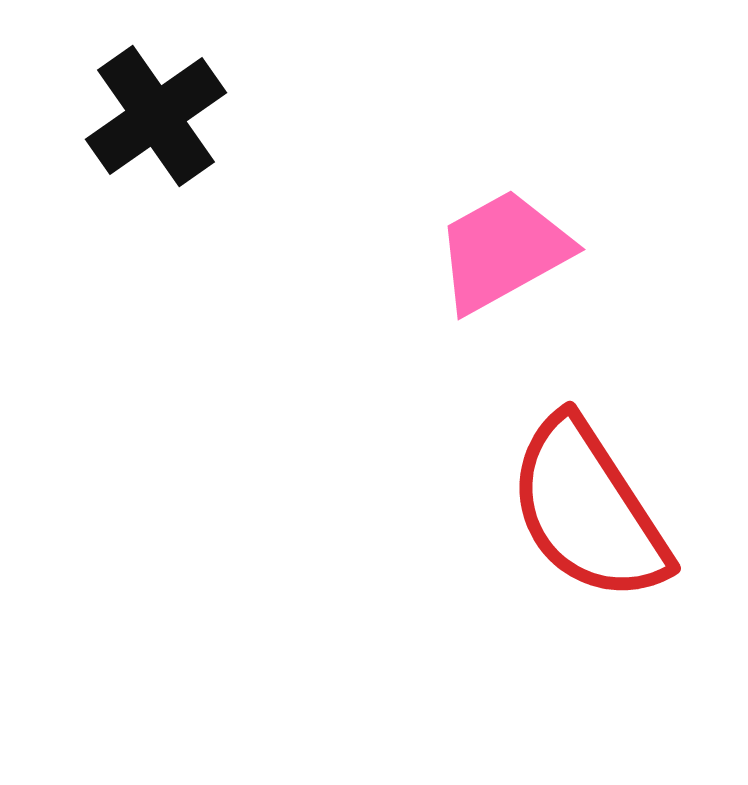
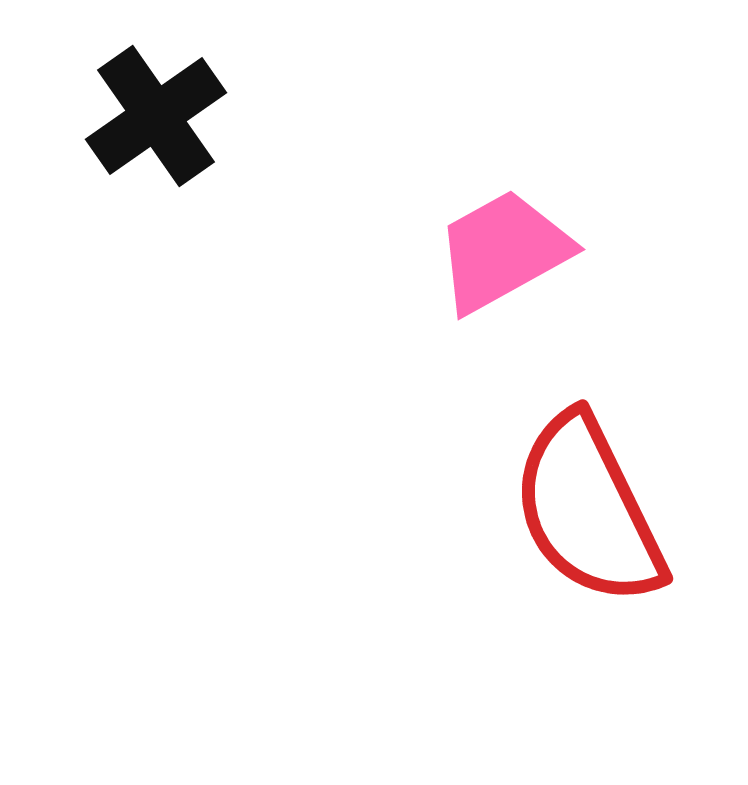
red semicircle: rotated 7 degrees clockwise
